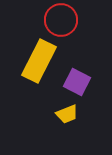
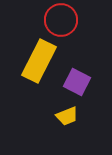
yellow trapezoid: moved 2 px down
